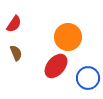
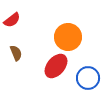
red semicircle: moved 2 px left, 4 px up; rotated 18 degrees clockwise
